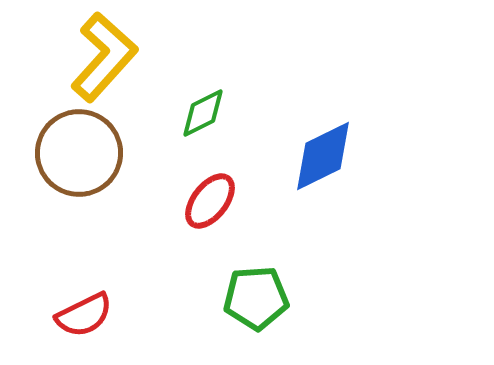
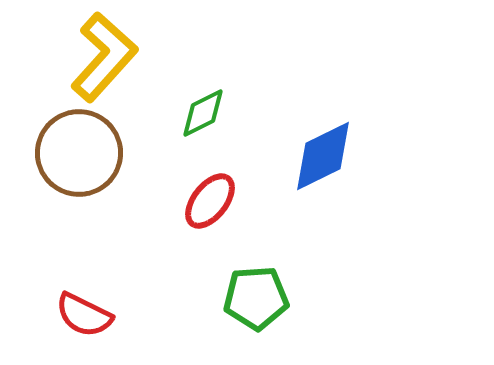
red semicircle: rotated 52 degrees clockwise
